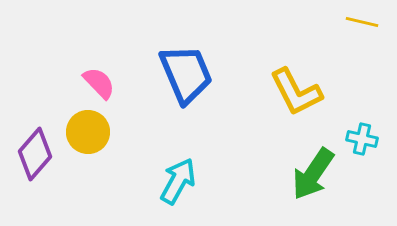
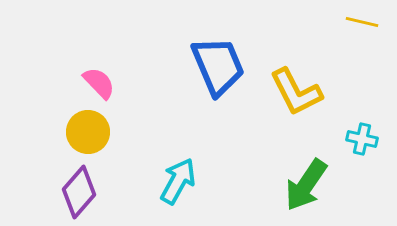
blue trapezoid: moved 32 px right, 8 px up
purple diamond: moved 44 px right, 38 px down
green arrow: moved 7 px left, 11 px down
